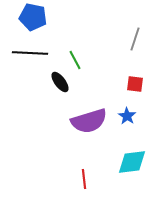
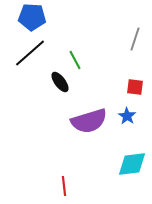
blue pentagon: moved 1 px left; rotated 8 degrees counterclockwise
black line: rotated 44 degrees counterclockwise
red square: moved 3 px down
cyan diamond: moved 2 px down
red line: moved 20 px left, 7 px down
